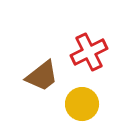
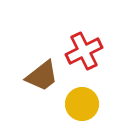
red cross: moved 5 px left, 1 px up
